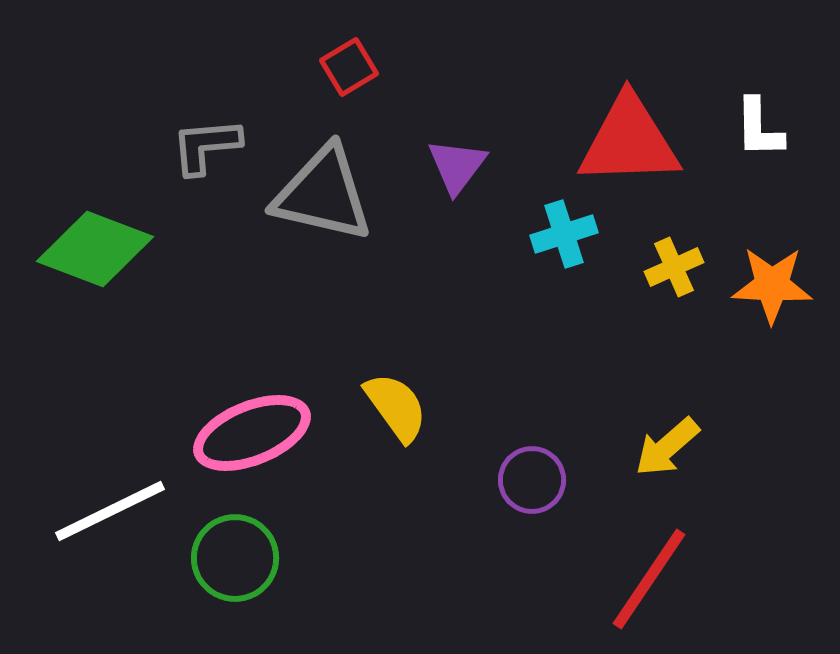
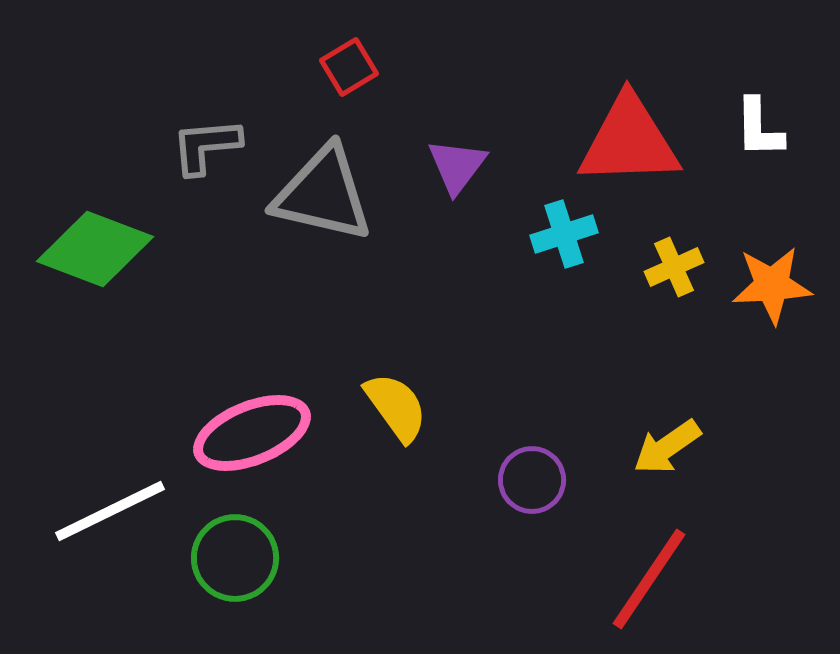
orange star: rotated 6 degrees counterclockwise
yellow arrow: rotated 6 degrees clockwise
